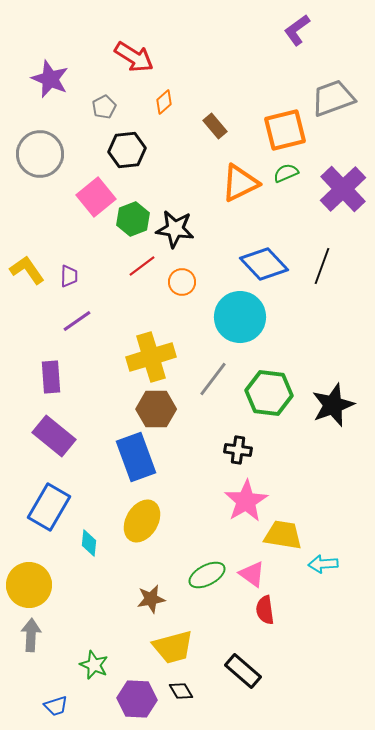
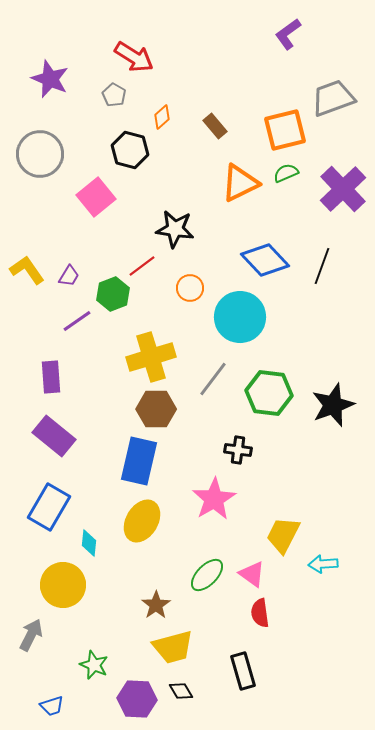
purple L-shape at (297, 30): moved 9 px left, 4 px down
orange diamond at (164, 102): moved 2 px left, 15 px down
gray pentagon at (104, 107): moved 10 px right, 12 px up; rotated 15 degrees counterclockwise
black hexagon at (127, 150): moved 3 px right; rotated 21 degrees clockwise
green hexagon at (133, 219): moved 20 px left, 75 px down
blue diamond at (264, 264): moved 1 px right, 4 px up
purple trapezoid at (69, 276): rotated 30 degrees clockwise
orange circle at (182, 282): moved 8 px right, 6 px down
blue rectangle at (136, 457): moved 3 px right, 4 px down; rotated 33 degrees clockwise
pink star at (246, 501): moved 32 px left, 2 px up
yellow trapezoid at (283, 535): rotated 72 degrees counterclockwise
green ellipse at (207, 575): rotated 18 degrees counterclockwise
yellow circle at (29, 585): moved 34 px right
brown star at (151, 599): moved 5 px right, 6 px down; rotated 24 degrees counterclockwise
red semicircle at (265, 610): moved 5 px left, 3 px down
gray arrow at (31, 635): rotated 24 degrees clockwise
black rectangle at (243, 671): rotated 33 degrees clockwise
blue trapezoid at (56, 706): moved 4 px left
